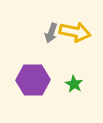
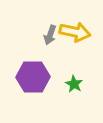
gray arrow: moved 1 px left, 2 px down
purple hexagon: moved 3 px up
